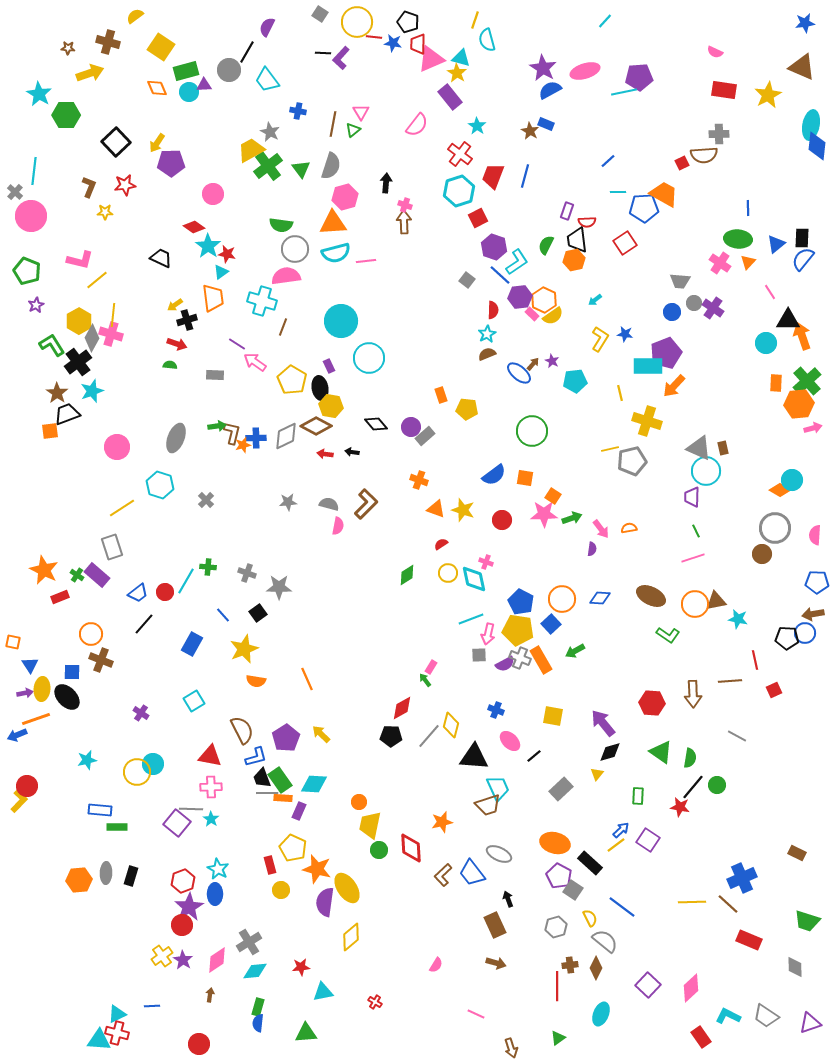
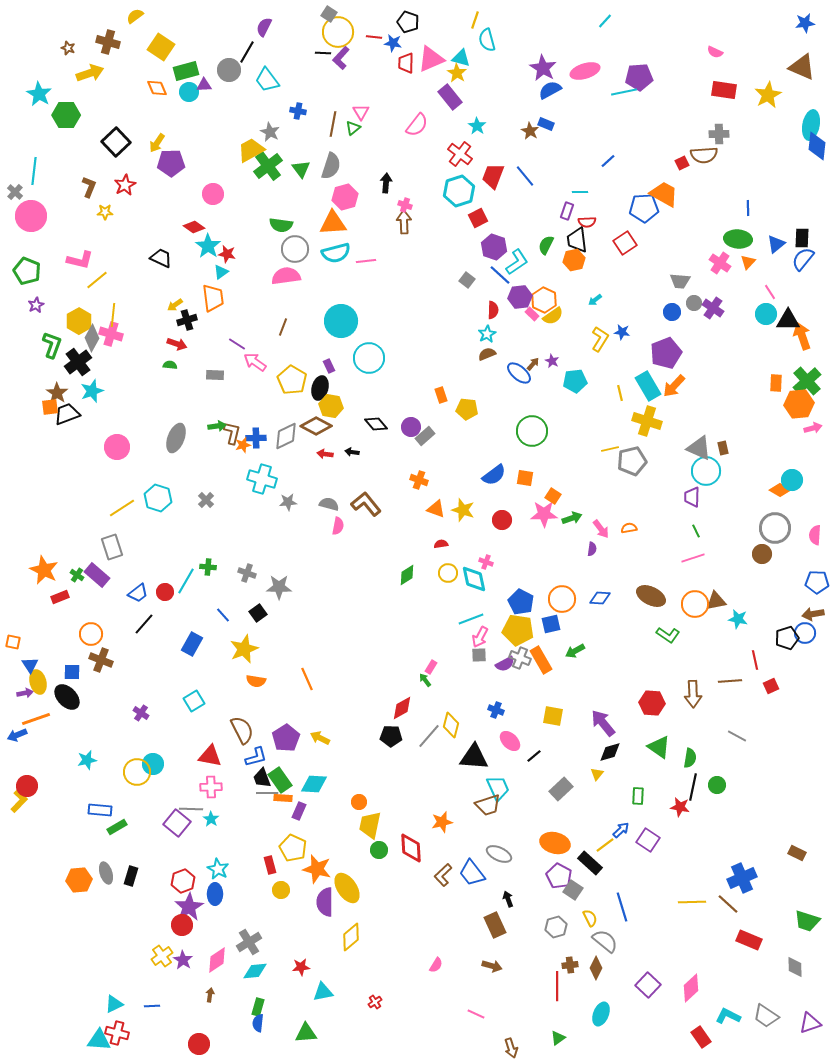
gray square at (320, 14): moved 9 px right
yellow circle at (357, 22): moved 19 px left, 10 px down
purple semicircle at (267, 27): moved 3 px left
red trapezoid at (418, 44): moved 12 px left, 19 px down
brown star at (68, 48): rotated 16 degrees clockwise
green triangle at (353, 130): moved 2 px up
blue line at (525, 176): rotated 55 degrees counterclockwise
red star at (125, 185): rotated 20 degrees counterclockwise
cyan line at (618, 192): moved 38 px left
cyan cross at (262, 301): moved 178 px down
blue star at (625, 334): moved 3 px left, 2 px up
cyan circle at (766, 343): moved 29 px up
green L-shape at (52, 345): rotated 52 degrees clockwise
cyan rectangle at (648, 366): moved 20 px down; rotated 60 degrees clockwise
black ellipse at (320, 388): rotated 25 degrees clockwise
orange square at (50, 431): moved 24 px up
cyan hexagon at (160, 485): moved 2 px left, 13 px down
brown L-shape at (366, 504): rotated 84 degrees counterclockwise
red semicircle at (441, 544): rotated 24 degrees clockwise
blue square at (551, 624): rotated 30 degrees clockwise
pink arrow at (488, 634): moved 8 px left, 3 px down; rotated 15 degrees clockwise
black pentagon at (787, 638): rotated 20 degrees counterclockwise
yellow ellipse at (42, 689): moved 4 px left, 7 px up; rotated 20 degrees counterclockwise
red square at (774, 690): moved 3 px left, 4 px up
yellow arrow at (321, 734): moved 1 px left, 4 px down; rotated 18 degrees counterclockwise
green triangle at (661, 752): moved 2 px left, 5 px up
black line at (693, 787): rotated 28 degrees counterclockwise
green rectangle at (117, 827): rotated 30 degrees counterclockwise
yellow line at (616, 845): moved 11 px left
gray ellipse at (106, 873): rotated 20 degrees counterclockwise
purple semicircle at (325, 902): rotated 8 degrees counterclockwise
blue line at (622, 907): rotated 36 degrees clockwise
brown arrow at (496, 963): moved 4 px left, 3 px down
red cross at (375, 1002): rotated 24 degrees clockwise
cyan triangle at (117, 1014): moved 3 px left, 10 px up
